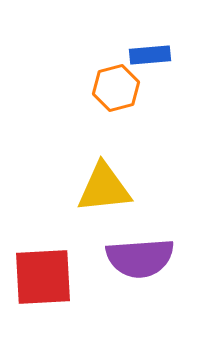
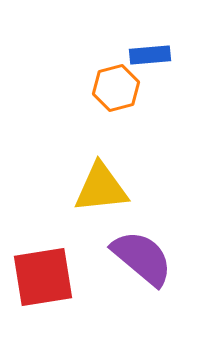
yellow triangle: moved 3 px left
purple semicircle: moved 2 px right; rotated 136 degrees counterclockwise
red square: rotated 6 degrees counterclockwise
